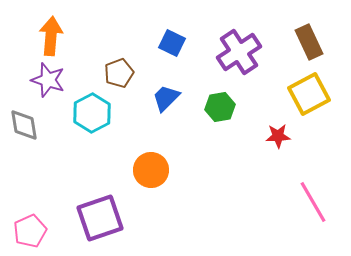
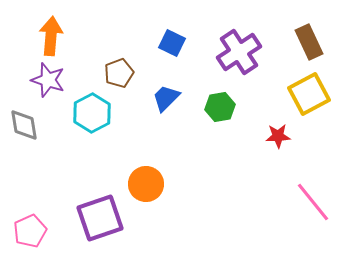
orange circle: moved 5 px left, 14 px down
pink line: rotated 9 degrees counterclockwise
